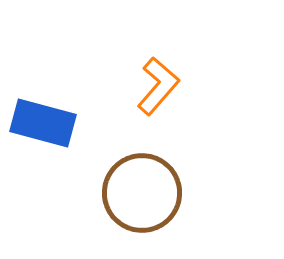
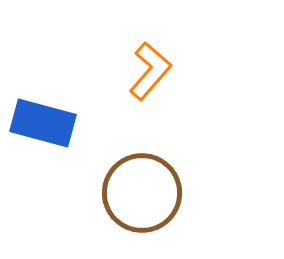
orange L-shape: moved 8 px left, 15 px up
